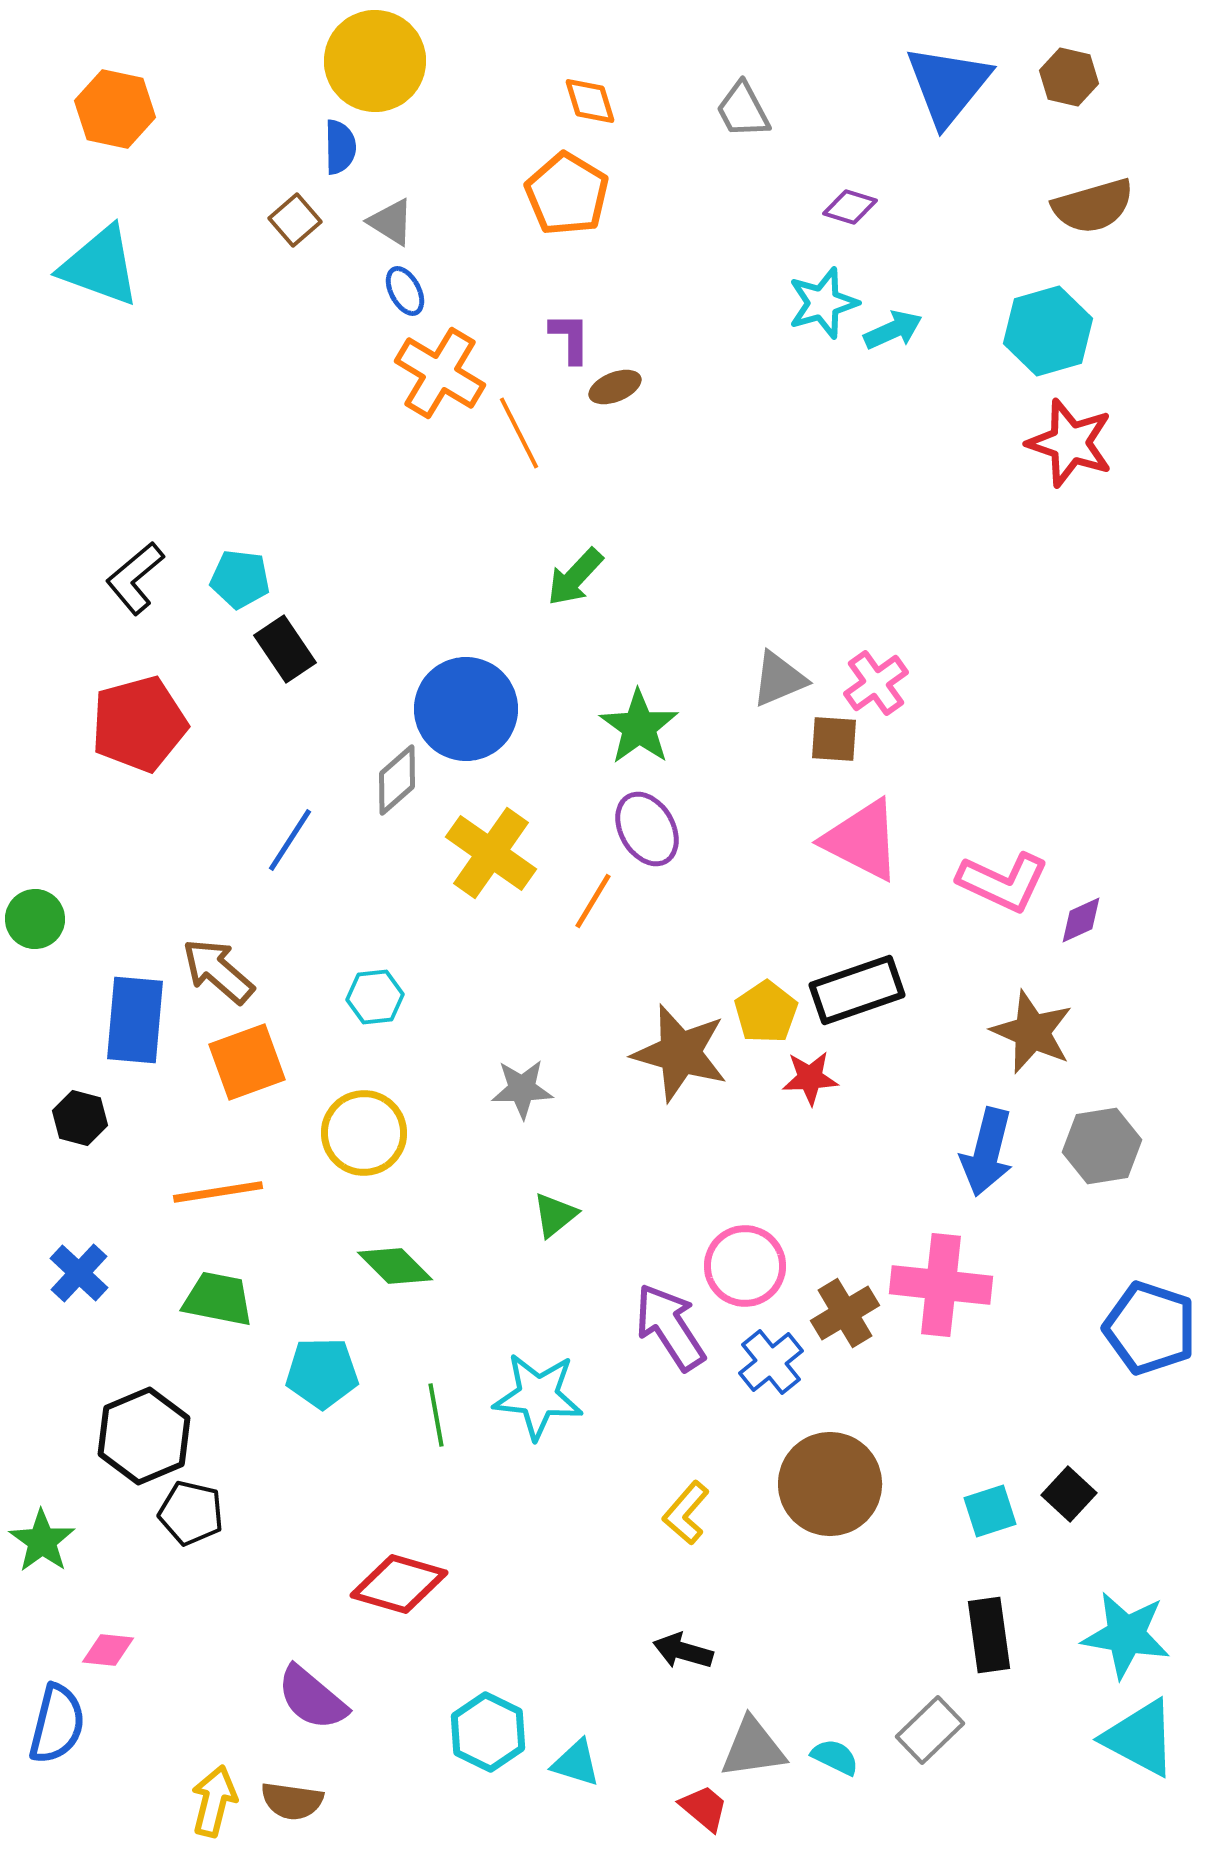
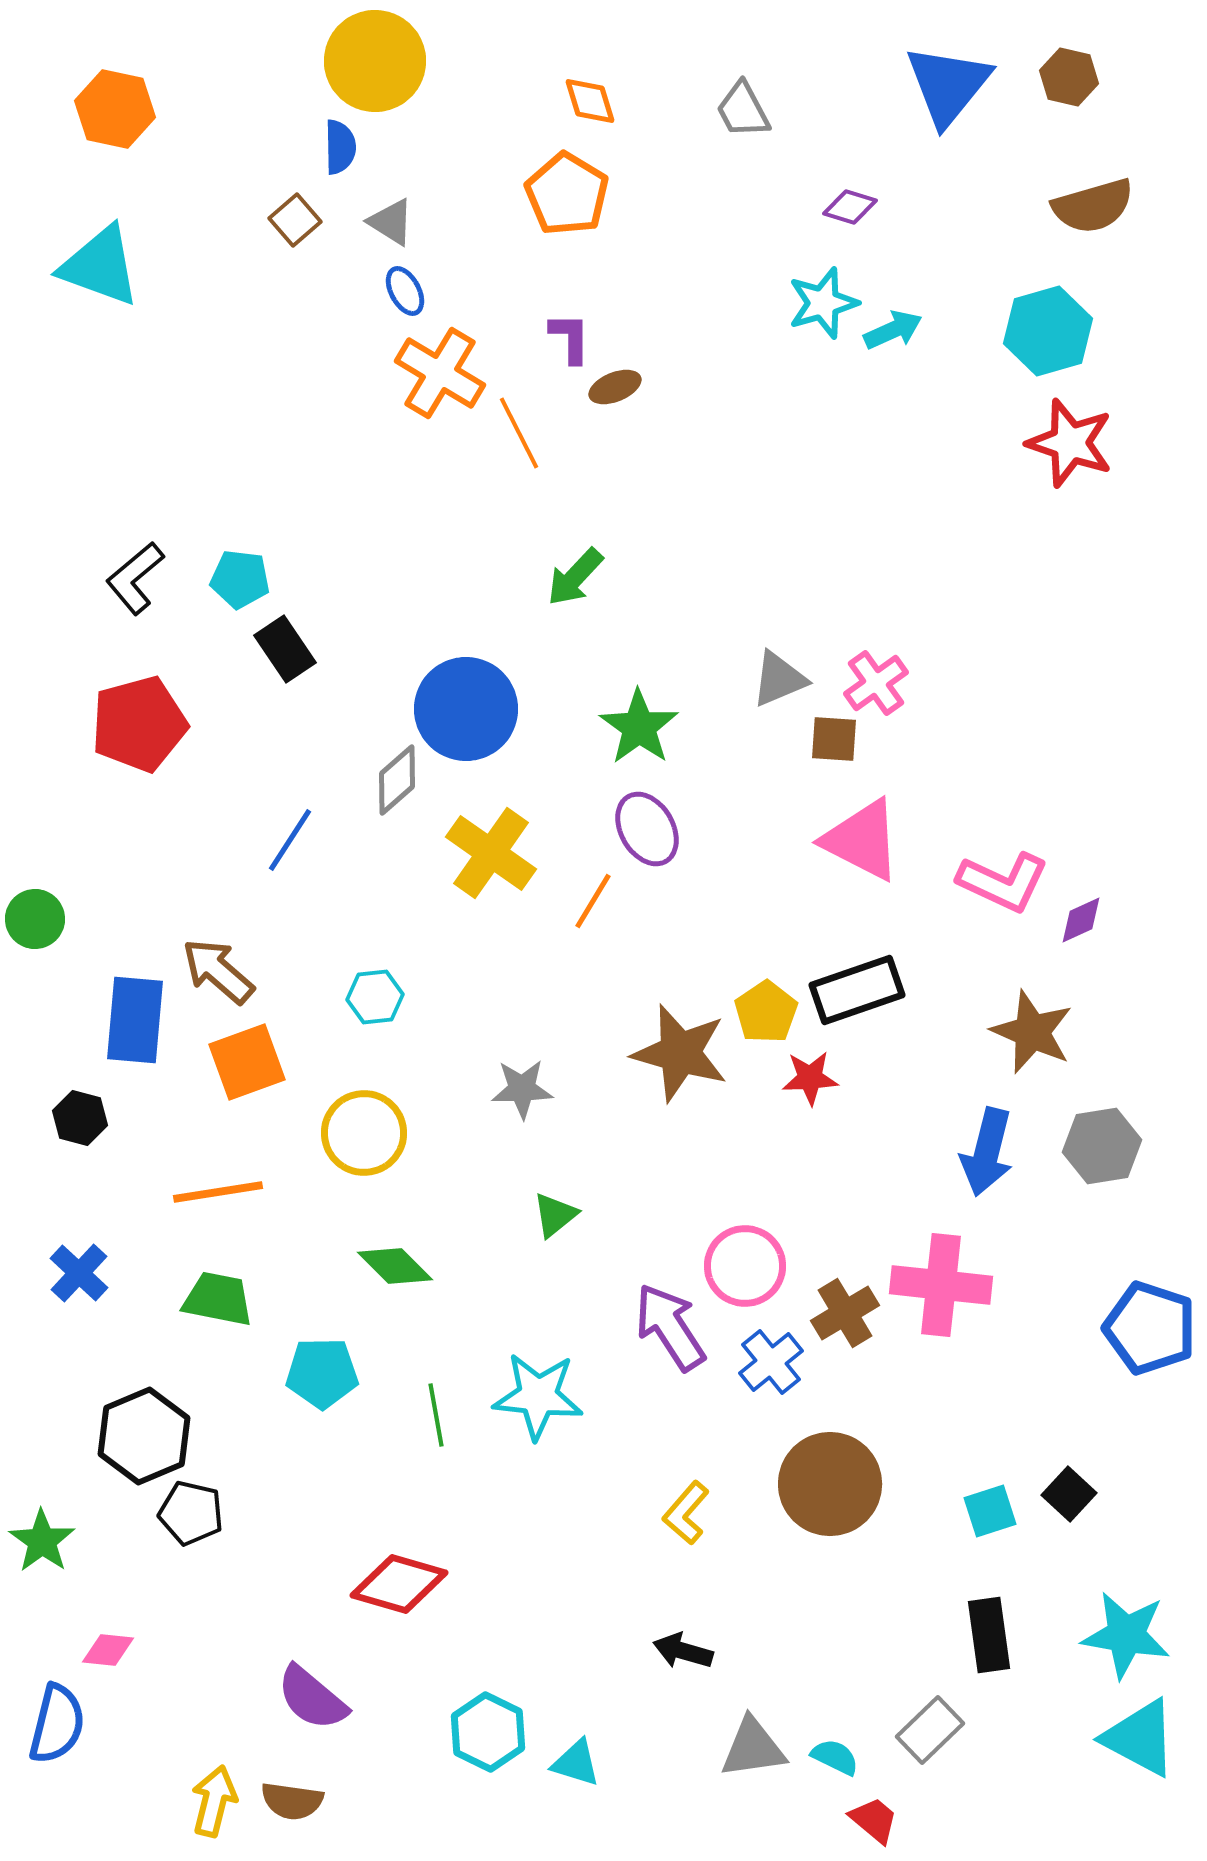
red trapezoid at (704, 1808): moved 170 px right, 12 px down
